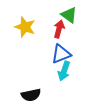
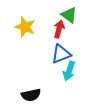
cyan arrow: moved 5 px right
